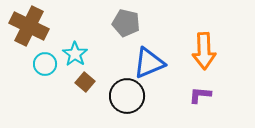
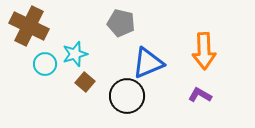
gray pentagon: moved 5 px left
cyan star: rotated 20 degrees clockwise
blue triangle: moved 1 px left
purple L-shape: rotated 25 degrees clockwise
